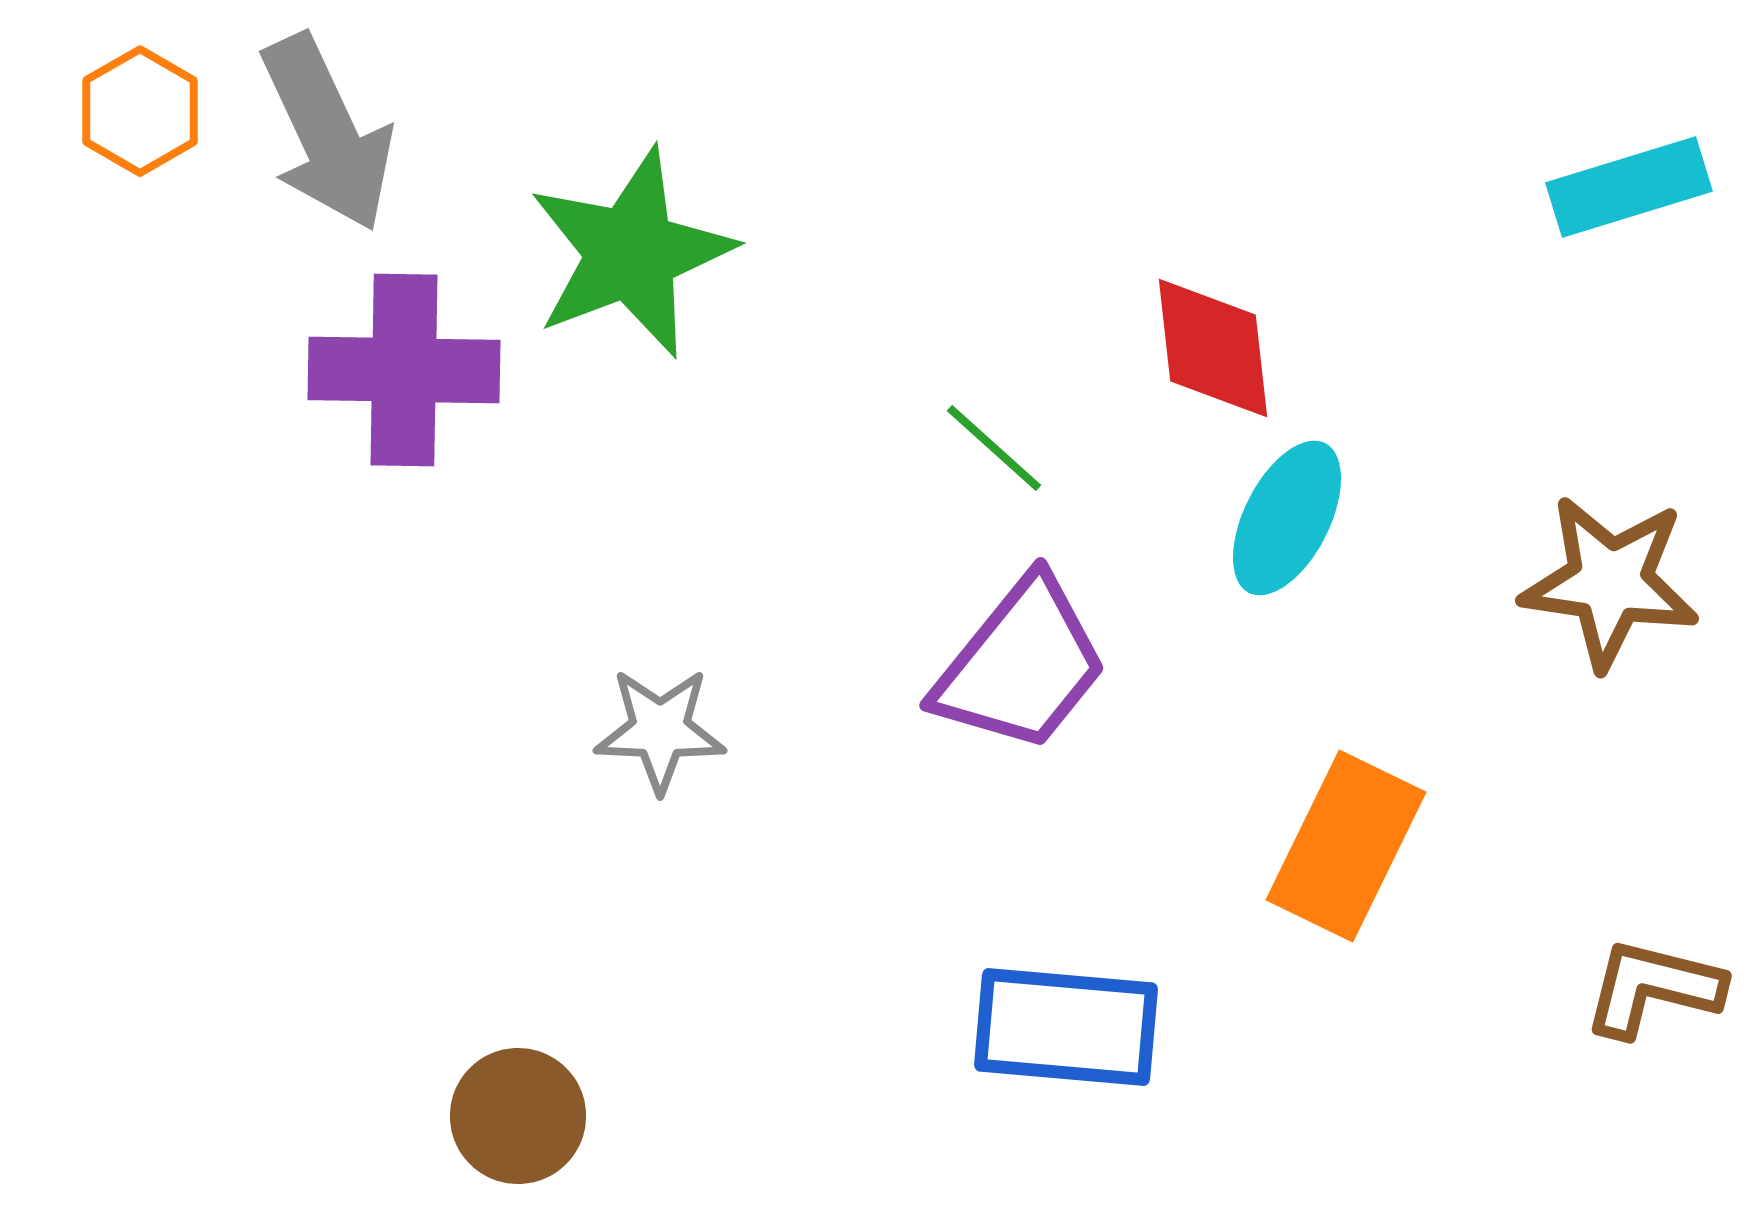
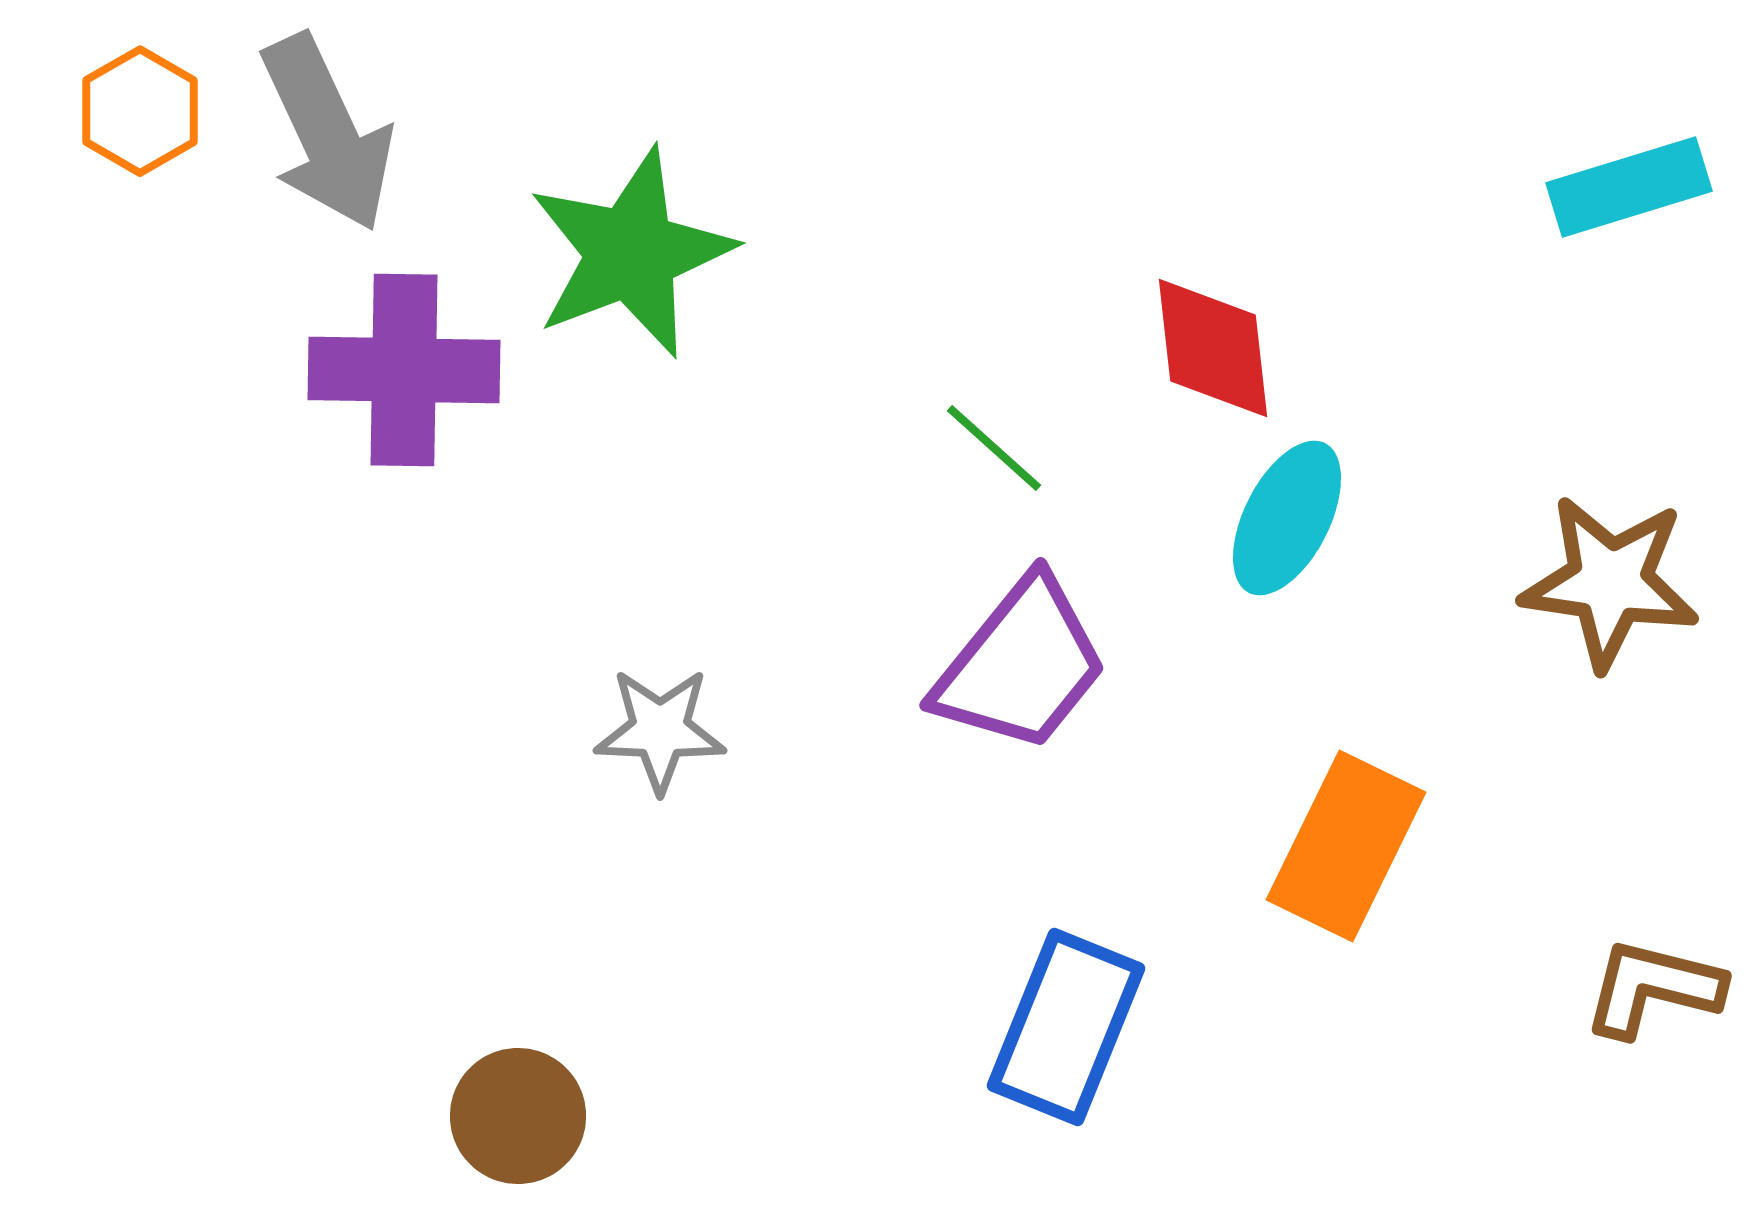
blue rectangle: rotated 73 degrees counterclockwise
